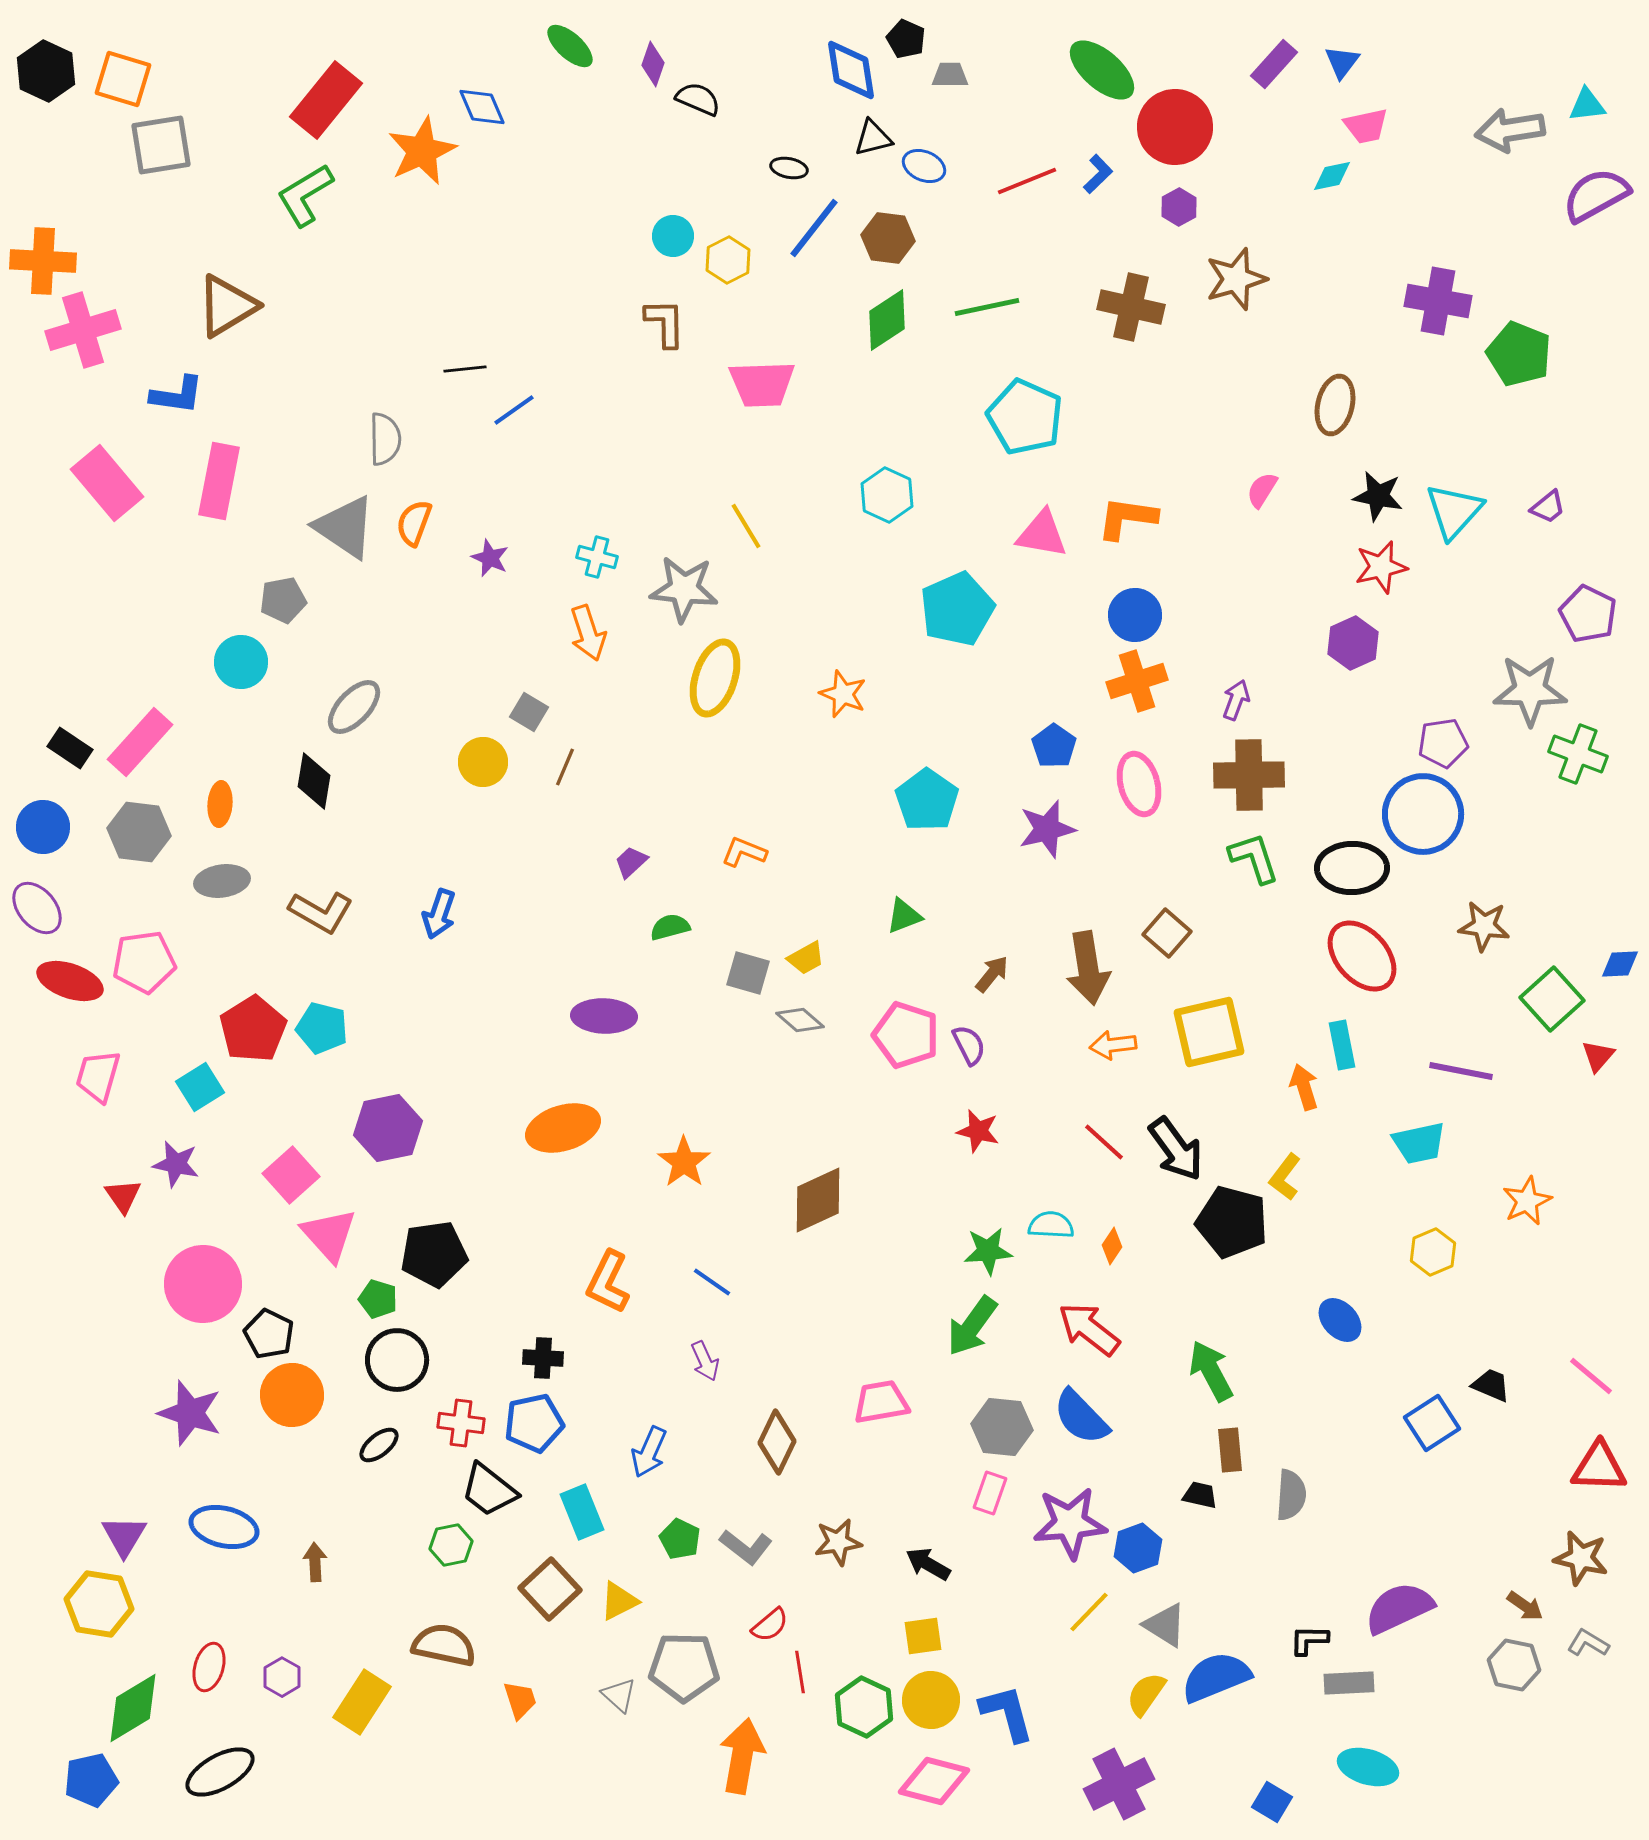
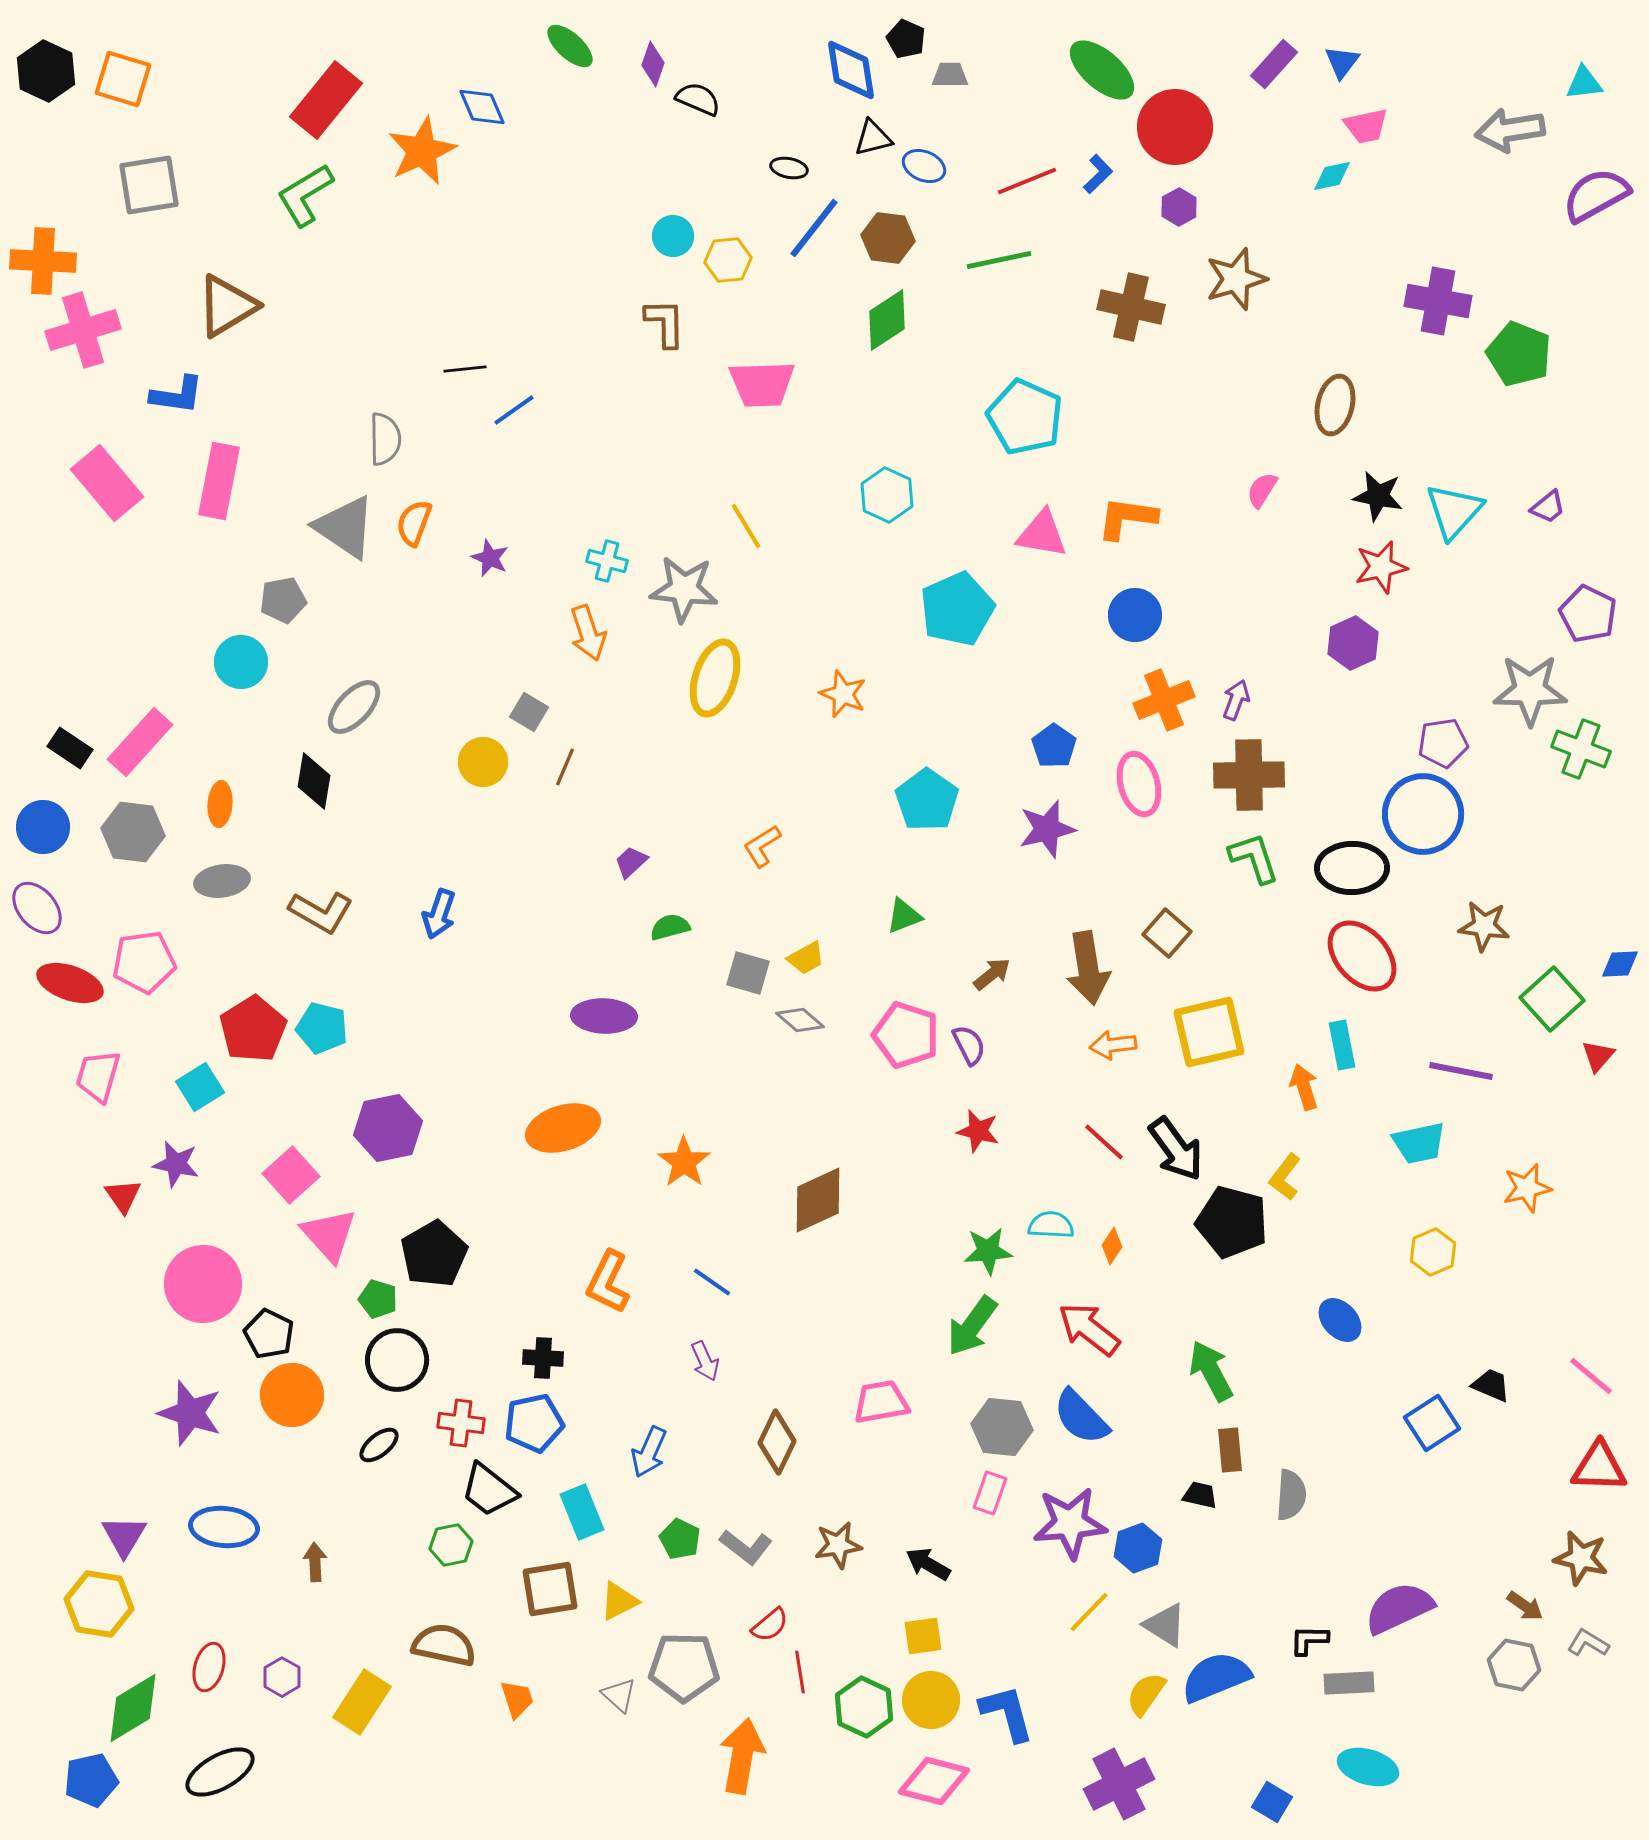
cyan triangle at (1587, 105): moved 3 px left, 22 px up
gray square at (161, 145): moved 12 px left, 40 px down
yellow hexagon at (728, 260): rotated 21 degrees clockwise
green line at (987, 307): moved 12 px right, 47 px up
cyan cross at (597, 557): moved 10 px right, 4 px down
orange cross at (1137, 681): moved 27 px right, 19 px down; rotated 4 degrees counterclockwise
green cross at (1578, 754): moved 3 px right, 5 px up
gray hexagon at (139, 832): moved 6 px left
orange L-shape at (744, 852): moved 18 px right, 6 px up; rotated 54 degrees counterclockwise
brown arrow at (992, 974): rotated 12 degrees clockwise
red ellipse at (70, 981): moved 2 px down
orange star at (1527, 1201): moved 13 px up; rotated 12 degrees clockwise
black pentagon at (434, 1254): rotated 22 degrees counterclockwise
blue ellipse at (224, 1527): rotated 8 degrees counterclockwise
brown star at (838, 1542): moved 3 px down
brown square at (550, 1589): rotated 34 degrees clockwise
orange trapezoid at (520, 1700): moved 3 px left, 1 px up
